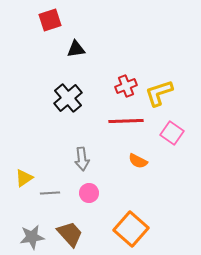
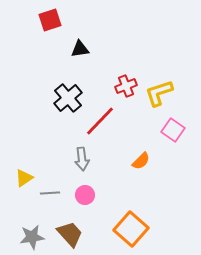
black triangle: moved 4 px right
red line: moved 26 px left; rotated 44 degrees counterclockwise
pink square: moved 1 px right, 3 px up
orange semicircle: moved 3 px right; rotated 72 degrees counterclockwise
pink circle: moved 4 px left, 2 px down
